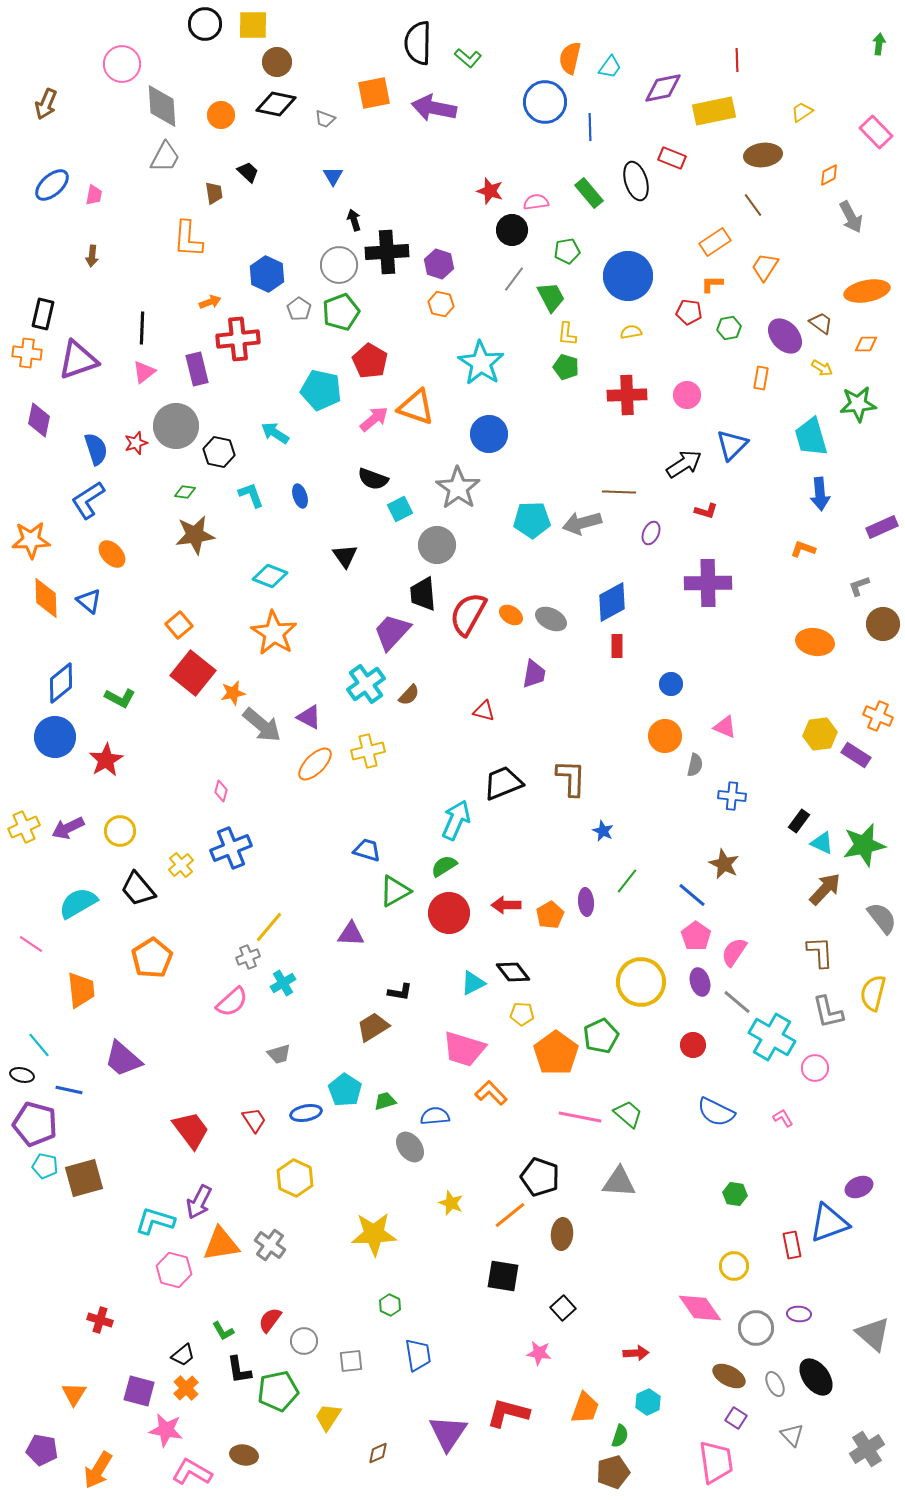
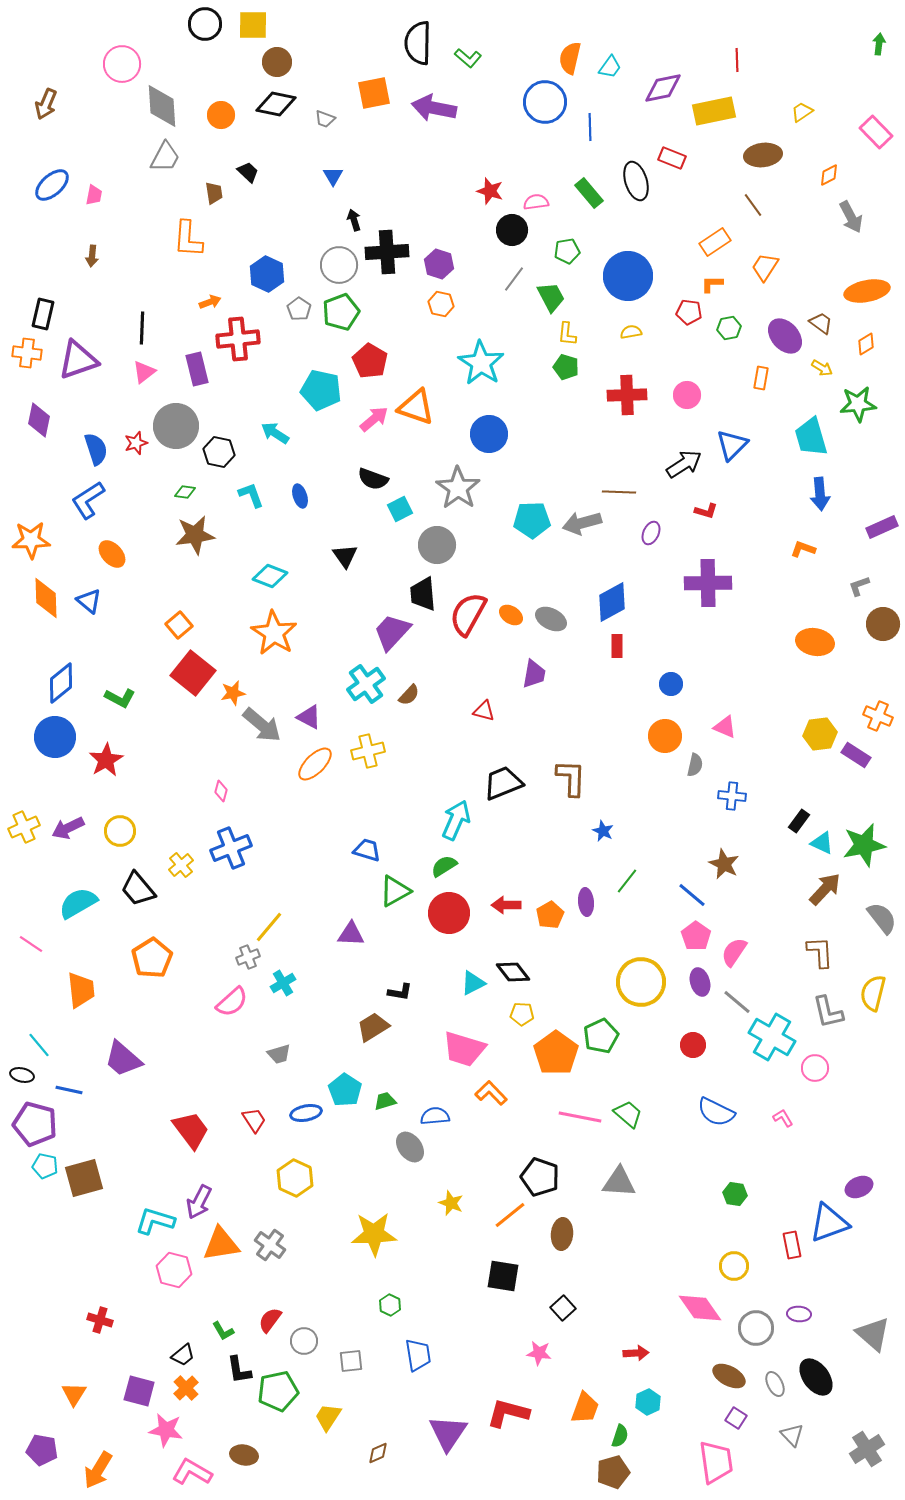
orange diamond at (866, 344): rotated 30 degrees counterclockwise
